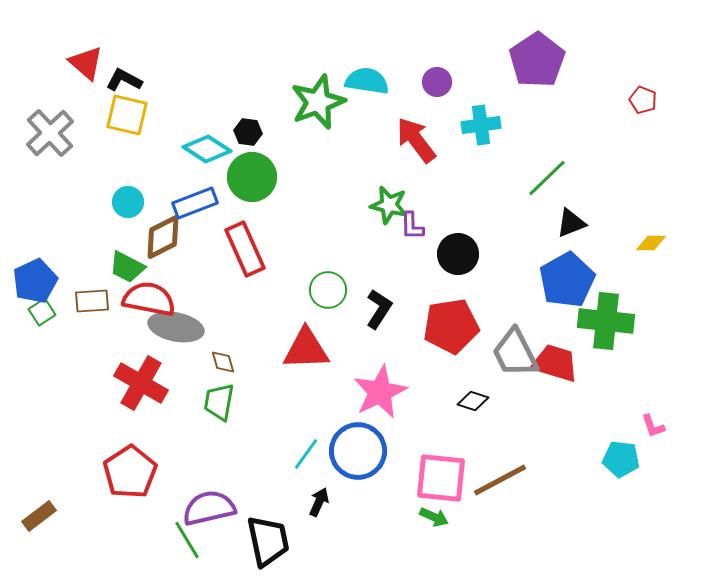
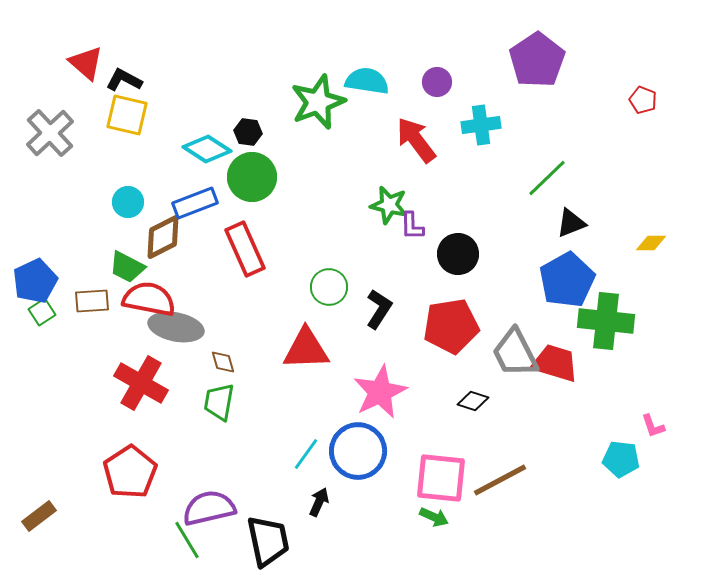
green circle at (328, 290): moved 1 px right, 3 px up
